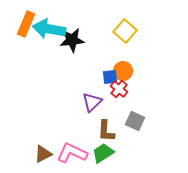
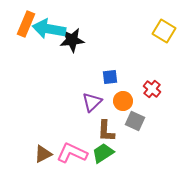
yellow square: moved 39 px right; rotated 10 degrees counterclockwise
orange circle: moved 30 px down
red cross: moved 33 px right
